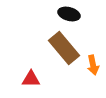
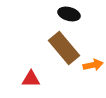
orange arrow: rotated 90 degrees counterclockwise
